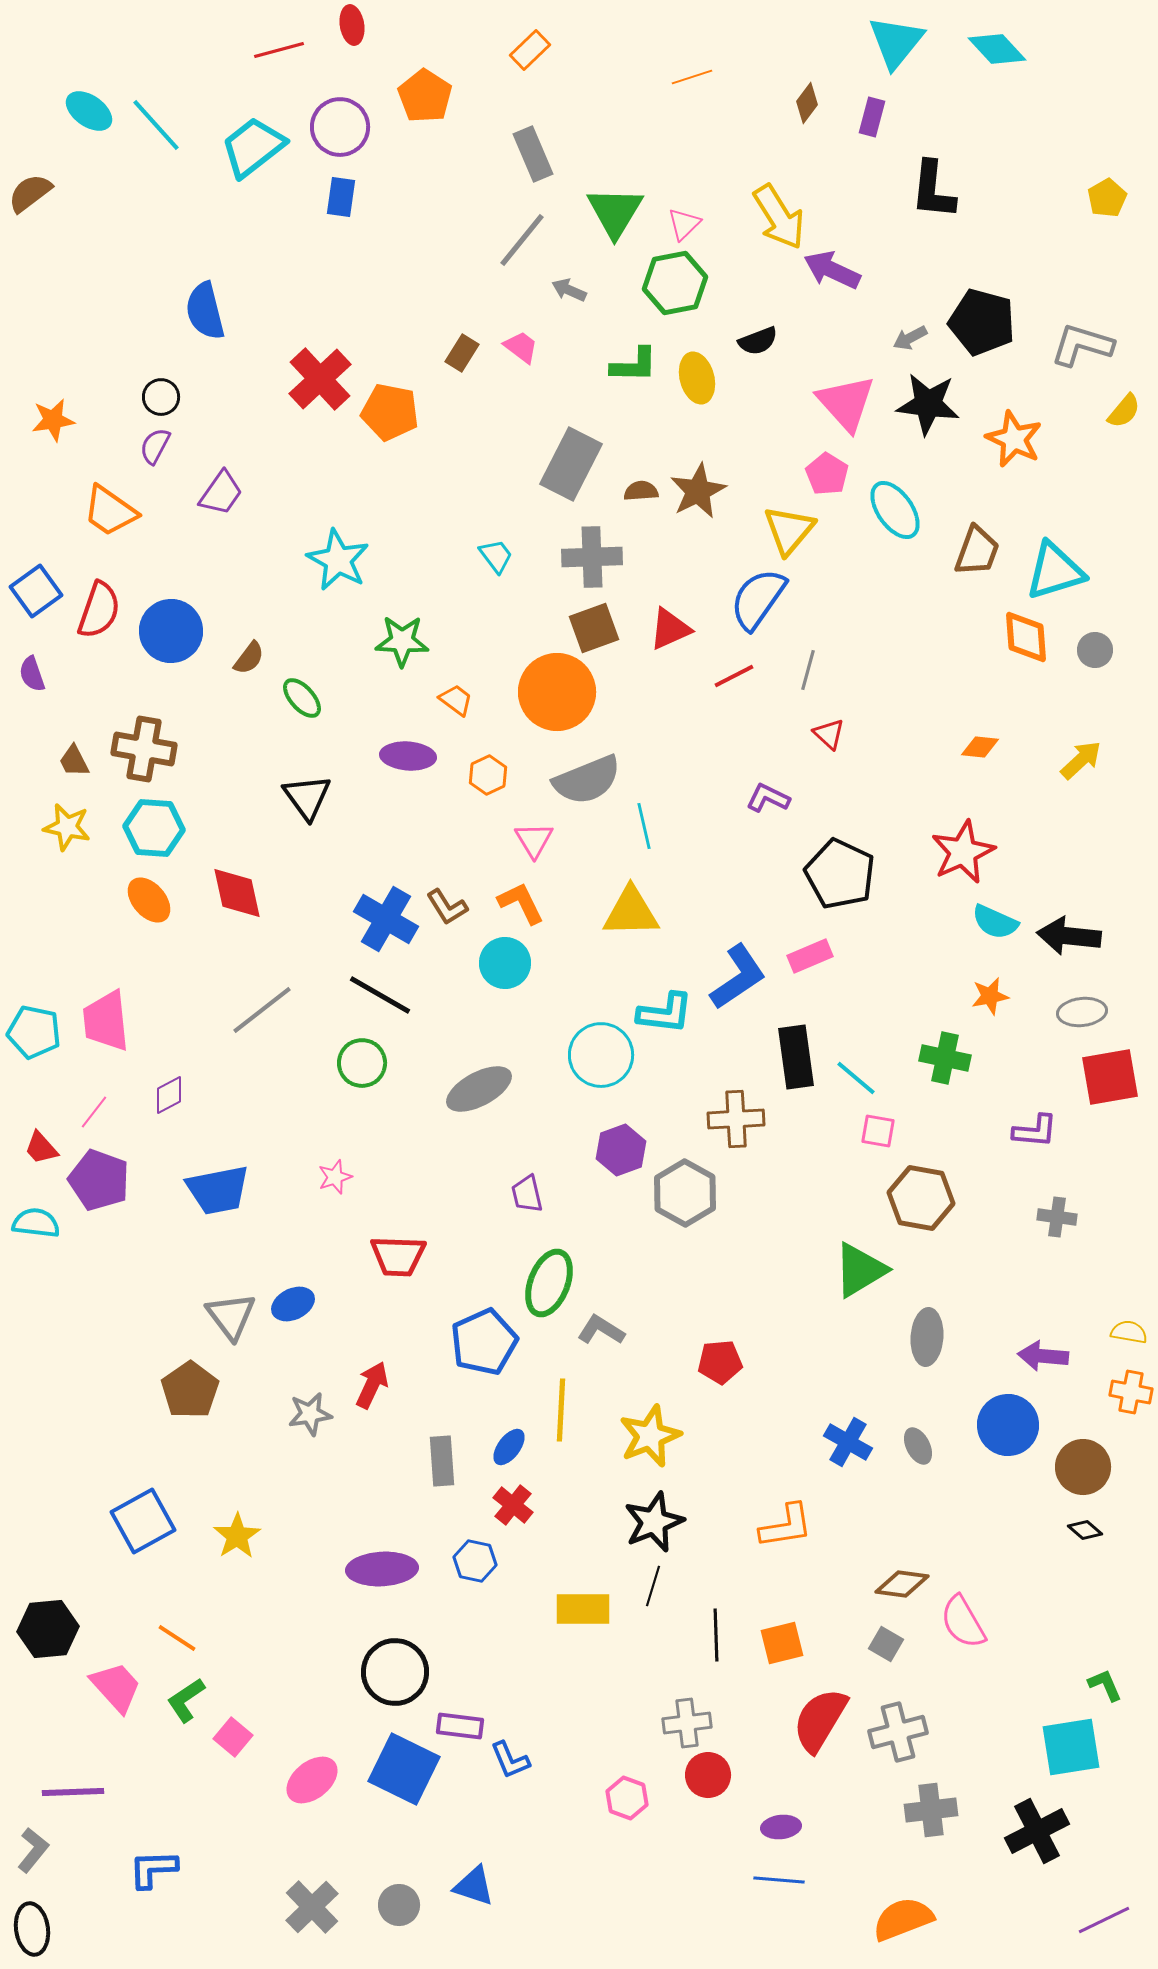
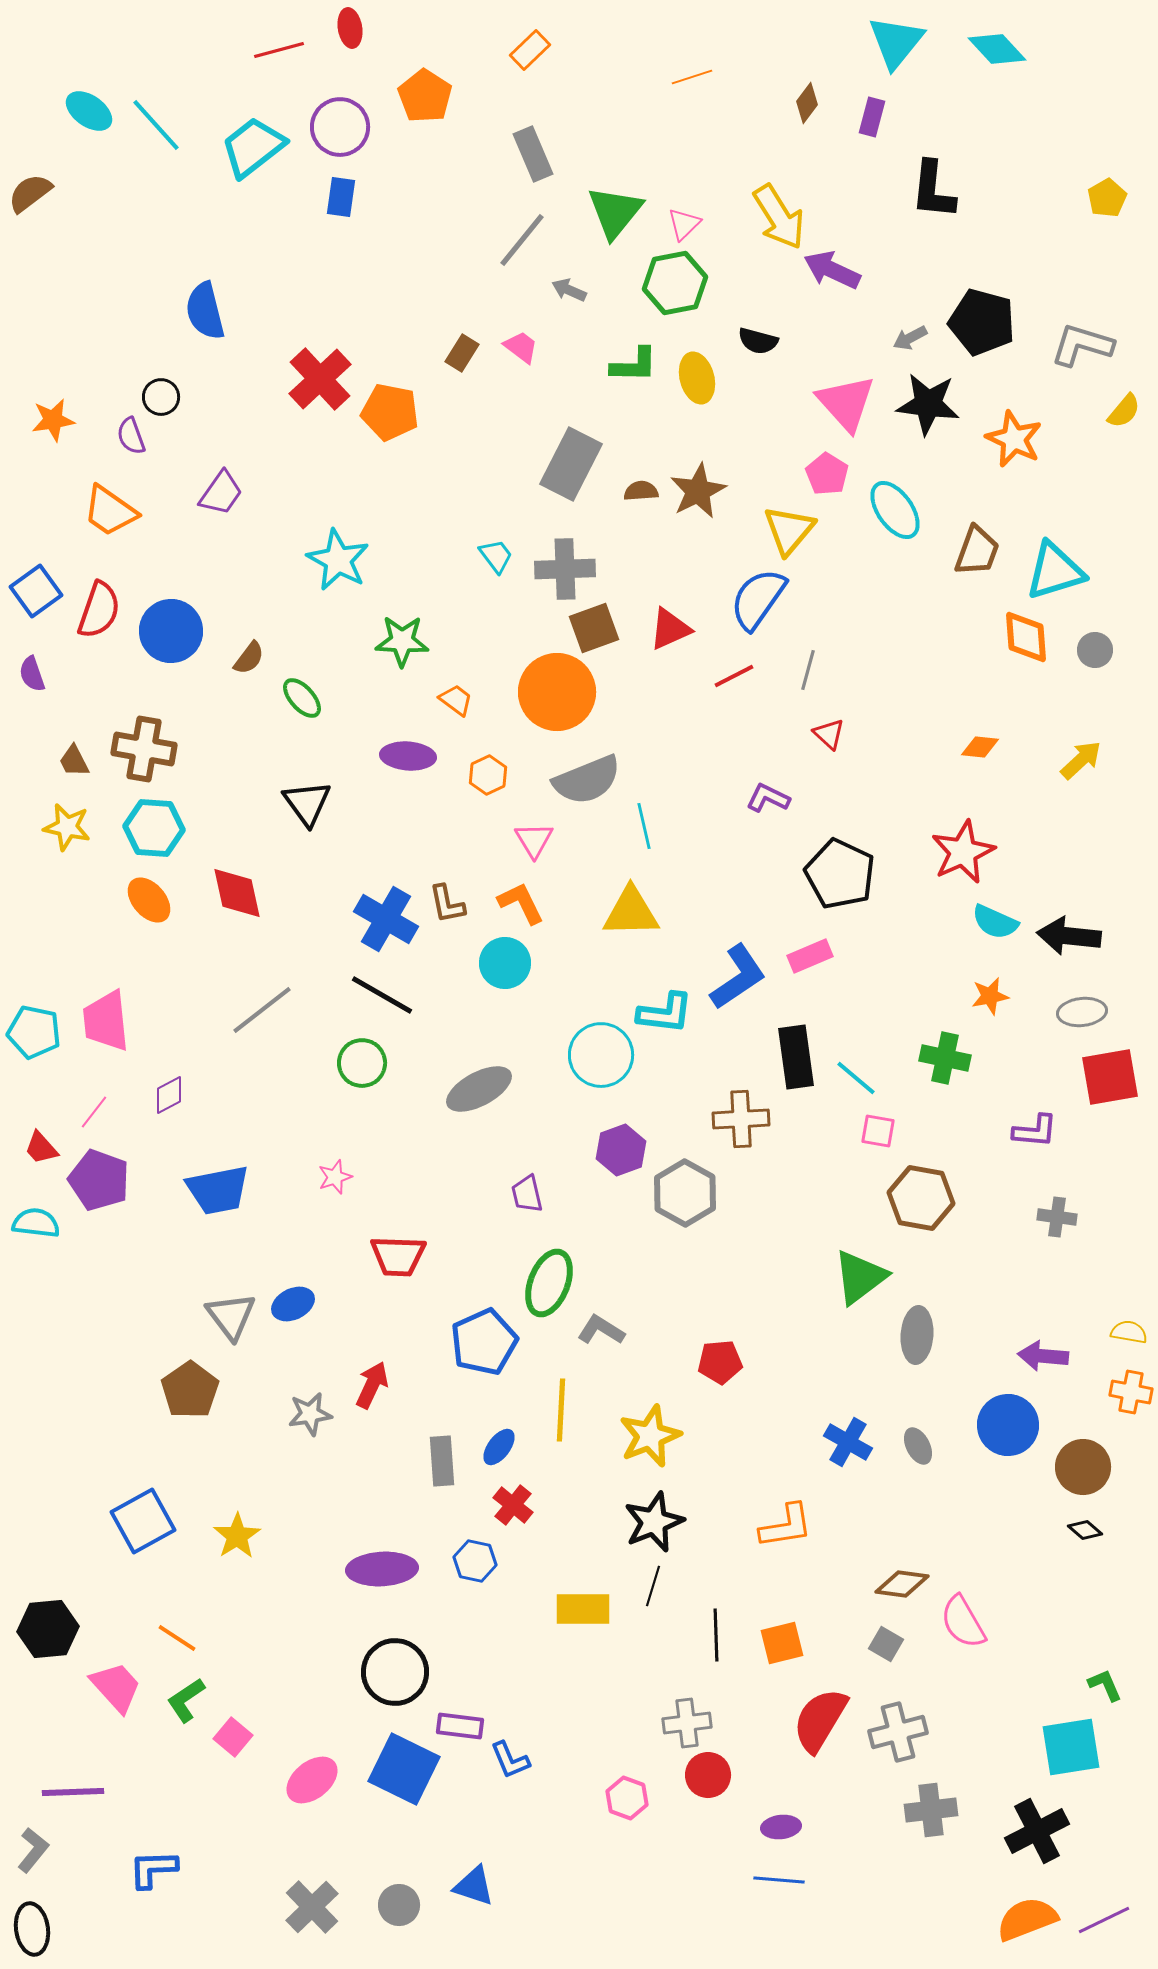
red ellipse at (352, 25): moved 2 px left, 3 px down
green triangle at (615, 212): rotated 8 degrees clockwise
black semicircle at (758, 341): rotated 36 degrees clockwise
purple semicircle at (155, 446): moved 24 px left, 10 px up; rotated 48 degrees counterclockwise
gray cross at (592, 557): moved 27 px left, 12 px down
black triangle at (307, 797): moved 6 px down
brown L-shape at (447, 907): moved 3 px up; rotated 21 degrees clockwise
black line at (380, 995): moved 2 px right
brown cross at (736, 1119): moved 5 px right
green triangle at (860, 1270): moved 7 px down; rotated 6 degrees counterclockwise
gray ellipse at (927, 1337): moved 10 px left, 2 px up
blue ellipse at (509, 1447): moved 10 px left
orange semicircle at (903, 1919): moved 124 px right
